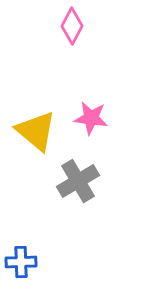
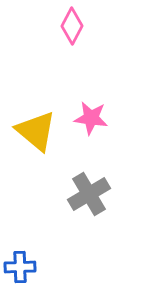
gray cross: moved 11 px right, 13 px down
blue cross: moved 1 px left, 5 px down
